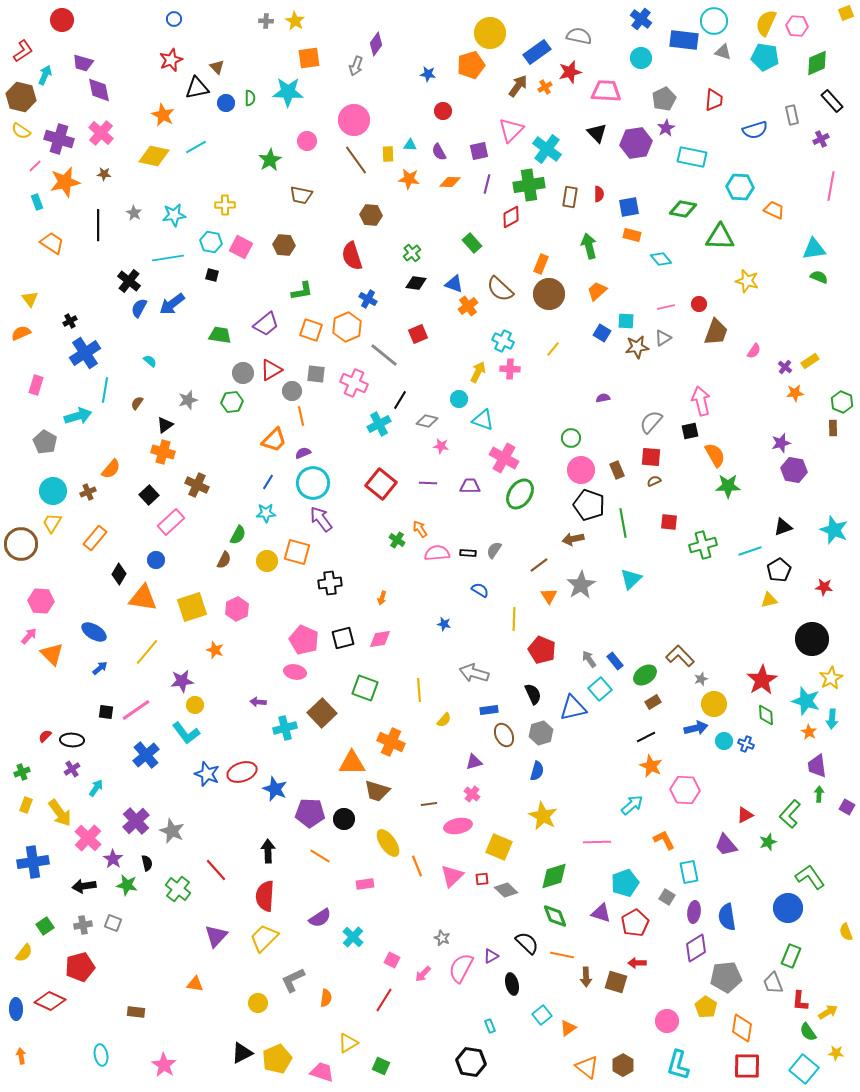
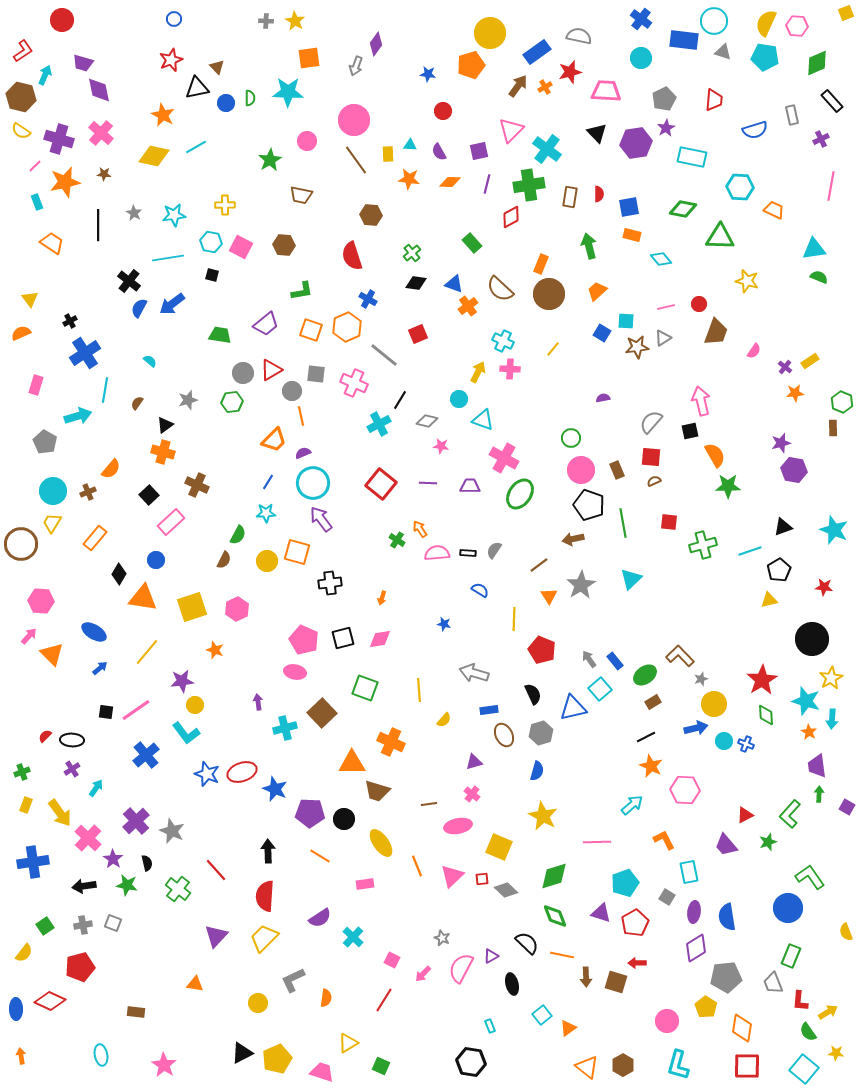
purple arrow at (258, 702): rotated 77 degrees clockwise
yellow ellipse at (388, 843): moved 7 px left
